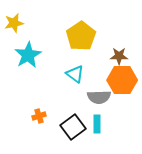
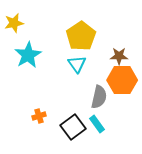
cyan triangle: moved 2 px right, 10 px up; rotated 18 degrees clockwise
gray semicircle: rotated 75 degrees counterclockwise
cyan rectangle: rotated 36 degrees counterclockwise
